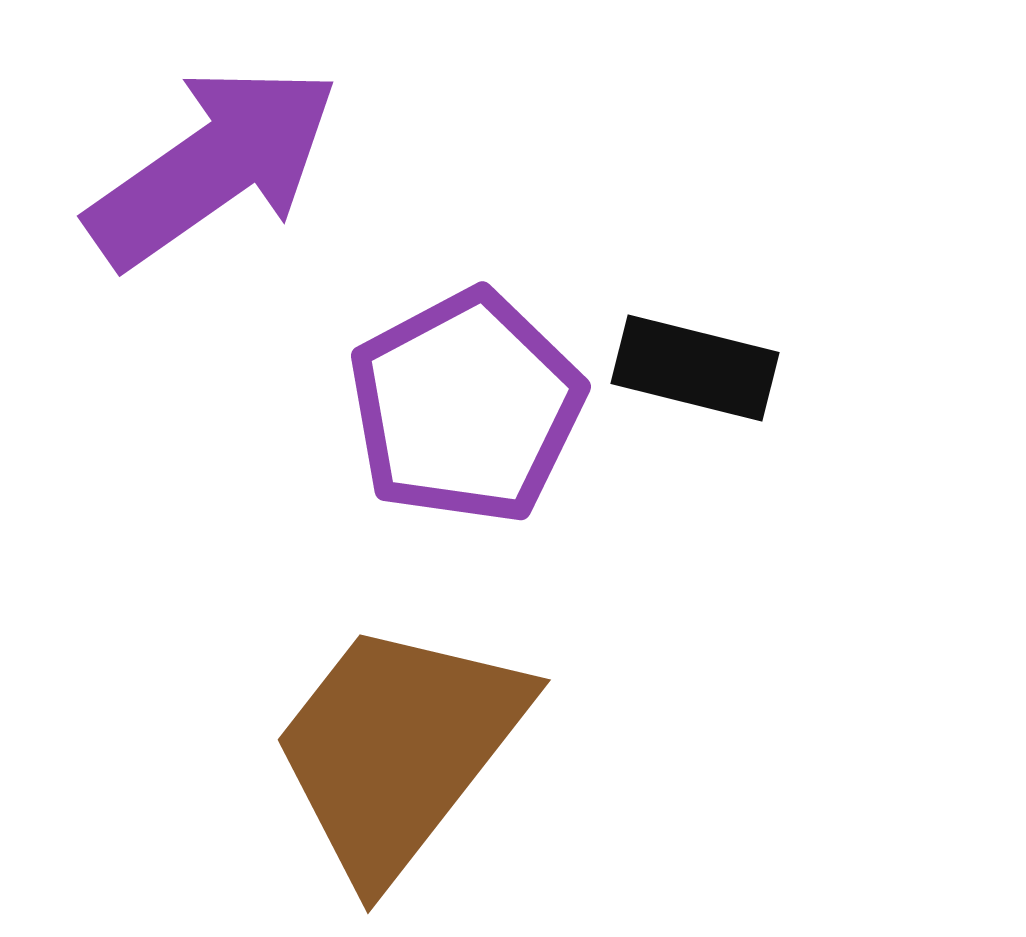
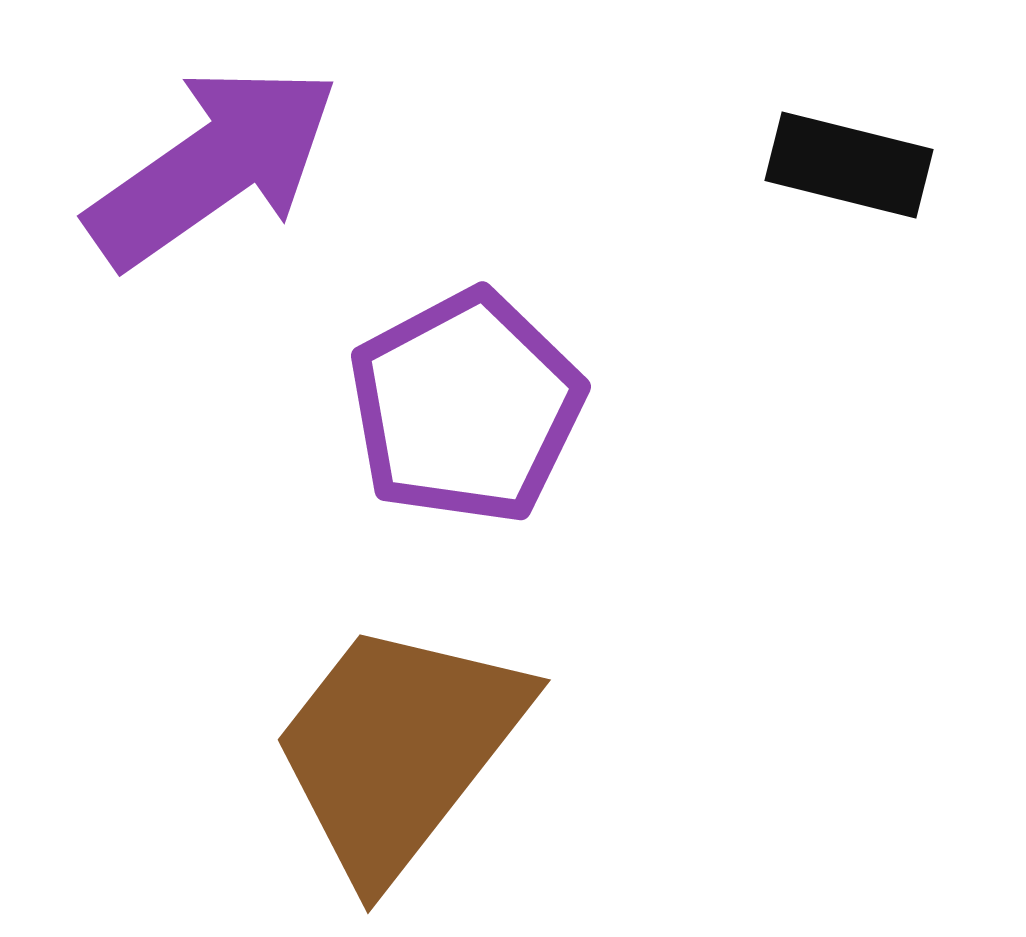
black rectangle: moved 154 px right, 203 px up
